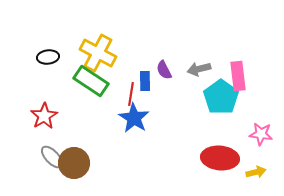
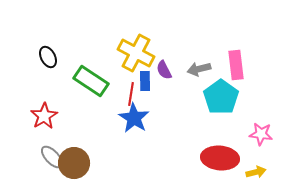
yellow cross: moved 38 px right
black ellipse: rotated 70 degrees clockwise
pink rectangle: moved 2 px left, 11 px up
